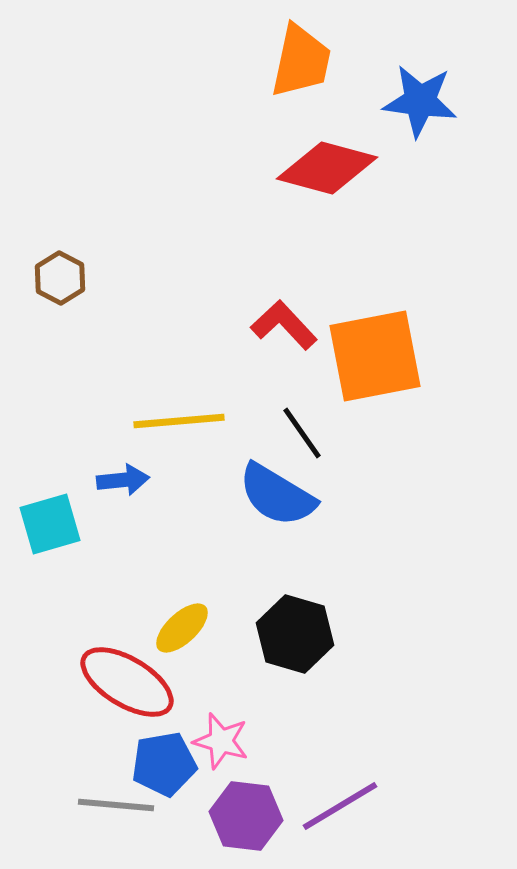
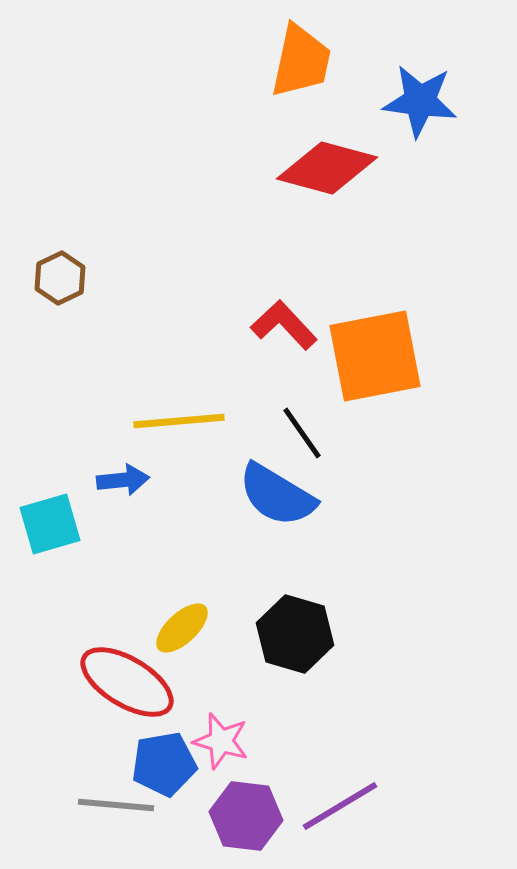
brown hexagon: rotated 6 degrees clockwise
